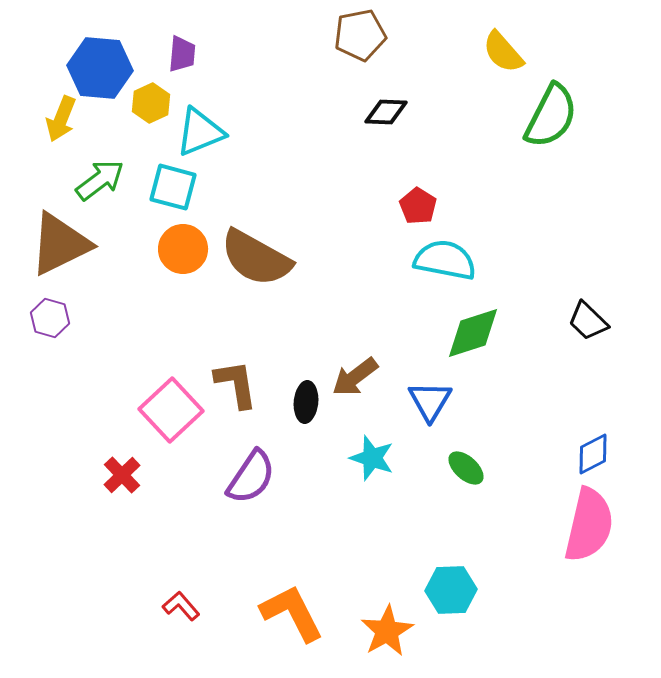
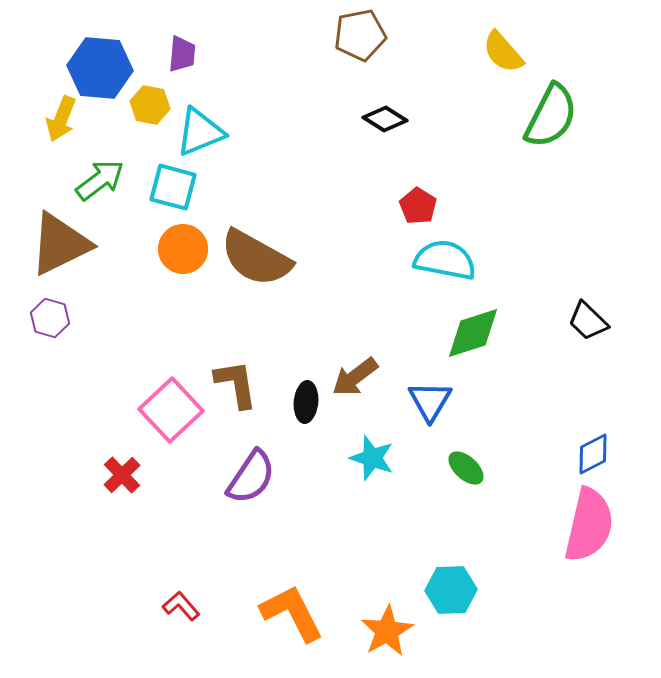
yellow hexagon: moved 1 px left, 2 px down; rotated 24 degrees counterclockwise
black diamond: moved 1 px left, 7 px down; rotated 30 degrees clockwise
